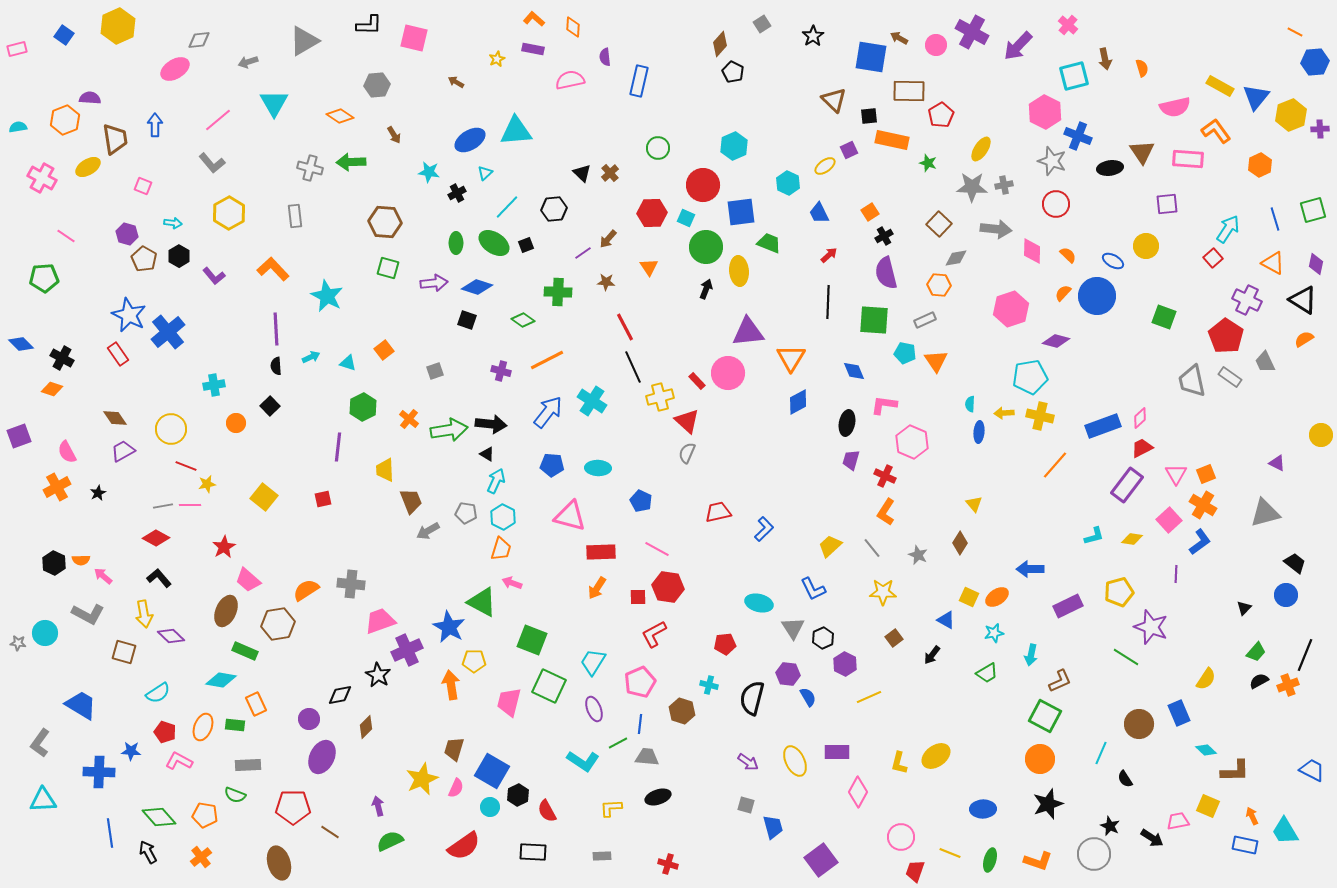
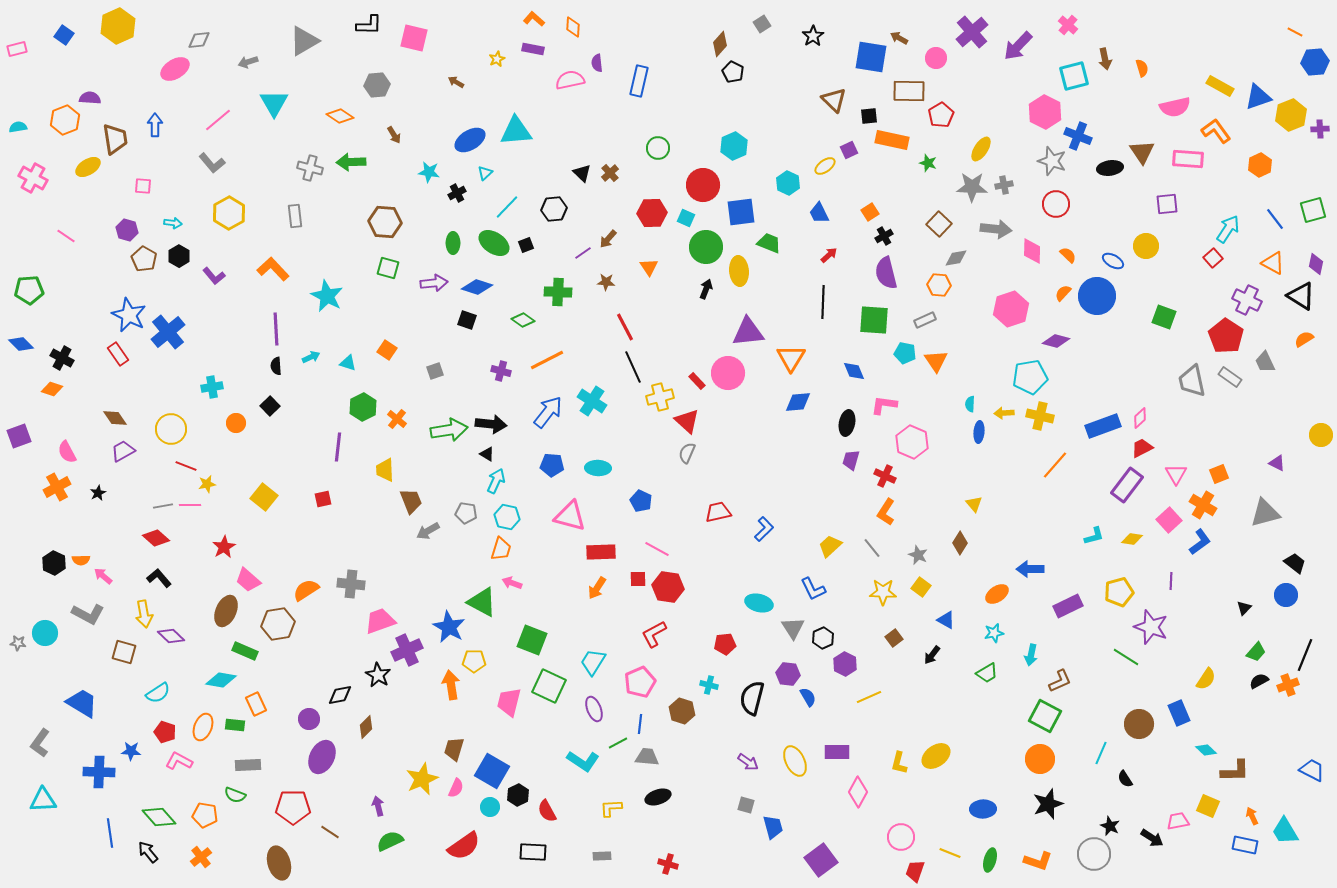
purple cross at (972, 32): rotated 20 degrees clockwise
pink circle at (936, 45): moved 13 px down
purple semicircle at (605, 57): moved 8 px left, 6 px down
blue triangle at (1256, 97): moved 2 px right; rotated 32 degrees clockwise
pink cross at (42, 178): moved 9 px left
pink square at (143, 186): rotated 18 degrees counterclockwise
blue line at (1275, 219): rotated 20 degrees counterclockwise
purple hexagon at (127, 234): moved 4 px up
green ellipse at (456, 243): moved 3 px left
green pentagon at (44, 278): moved 15 px left, 12 px down
black triangle at (1303, 300): moved 2 px left, 4 px up
black line at (828, 302): moved 5 px left
orange square at (384, 350): moved 3 px right; rotated 18 degrees counterclockwise
cyan cross at (214, 385): moved 2 px left, 2 px down
blue diamond at (798, 402): rotated 24 degrees clockwise
orange cross at (409, 419): moved 12 px left
orange square at (1206, 474): moved 13 px right
cyan hexagon at (503, 517): moved 4 px right; rotated 15 degrees counterclockwise
red diamond at (156, 538): rotated 12 degrees clockwise
purple line at (1176, 574): moved 5 px left, 7 px down
red square at (638, 597): moved 18 px up
yellow square at (969, 597): moved 48 px left, 10 px up; rotated 12 degrees clockwise
orange ellipse at (997, 597): moved 3 px up
blue trapezoid at (81, 705): moved 1 px right, 2 px up
black arrow at (148, 852): rotated 10 degrees counterclockwise
